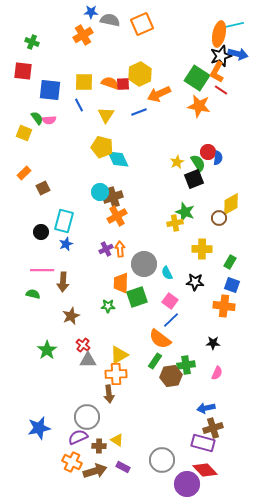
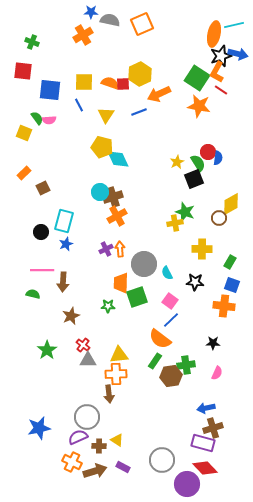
orange ellipse at (219, 34): moved 5 px left
yellow triangle at (119, 355): rotated 24 degrees clockwise
red diamond at (205, 470): moved 2 px up
